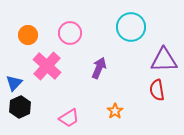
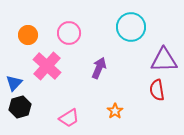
pink circle: moved 1 px left
black hexagon: rotated 10 degrees clockwise
